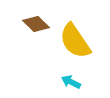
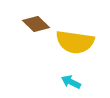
yellow semicircle: moved 1 px down; rotated 48 degrees counterclockwise
